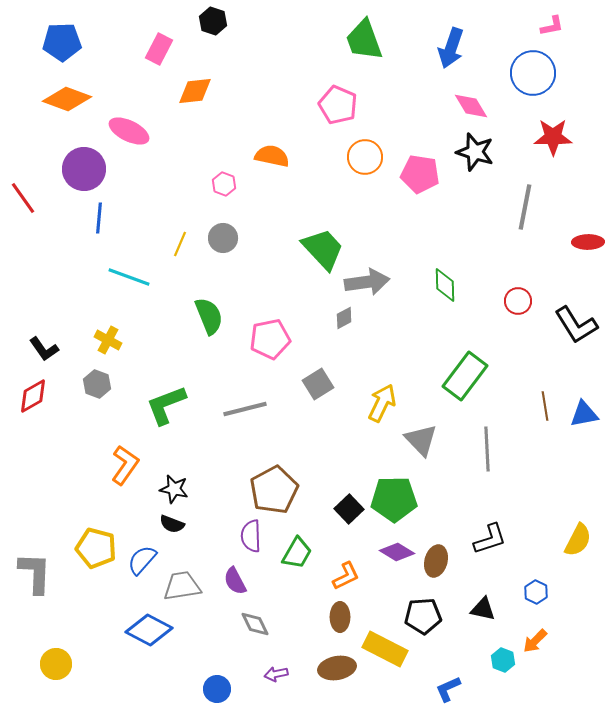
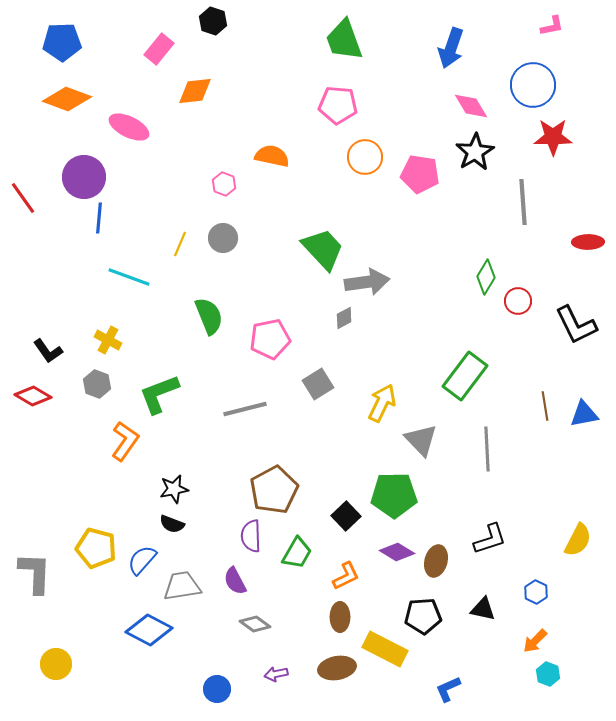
green trapezoid at (364, 40): moved 20 px left
pink rectangle at (159, 49): rotated 12 degrees clockwise
blue circle at (533, 73): moved 12 px down
pink pentagon at (338, 105): rotated 18 degrees counterclockwise
pink ellipse at (129, 131): moved 4 px up
black star at (475, 152): rotated 24 degrees clockwise
purple circle at (84, 169): moved 8 px down
gray line at (525, 207): moved 2 px left, 5 px up; rotated 15 degrees counterclockwise
green diamond at (445, 285): moved 41 px right, 8 px up; rotated 32 degrees clockwise
black L-shape at (576, 325): rotated 6 degrees clockwise
black L-shape at (44, 349): moved 4 px right, 2 px down
red diamond at (33, 396): rotated 60 degrees clockwise
green L-shape at (166, 405): moved 7 px left, 11 px up
orange L-shape at (125, 465): moved 24 px up
black star at (174, 489): rotated 24 degrees counterclockwise
green pentagon at (394, 499): moved 4 px up
black square at (349, 509): moved 3 px left, 7 px down
gray diamond at (255, 624): rotated 28 degrees counterclockwise
cyan hexagon at (503, 660): moved 45 px right, 14 px down
